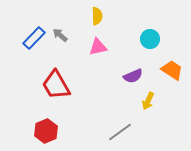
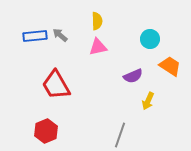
yellow semicircle: moved 5 px down
blue rectangle: moved 1 px right, 2 px up; rotated 40 degrees clockwise
orange trapezoid: moved 2 px left, 4 px up
gray line: moved 3 px down; rotated 35 degrees counterclockwise
